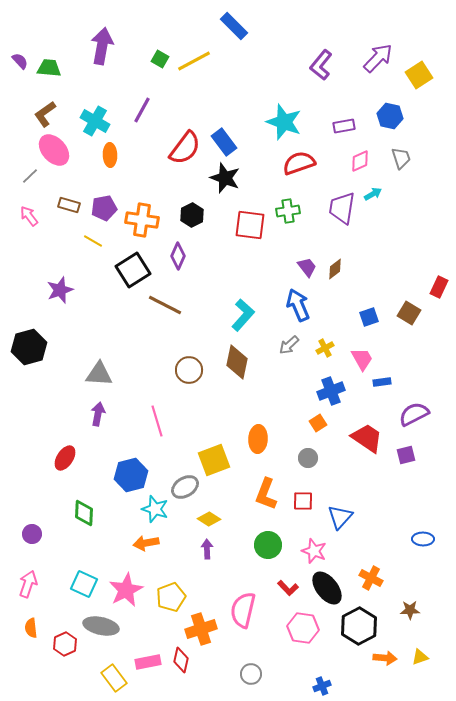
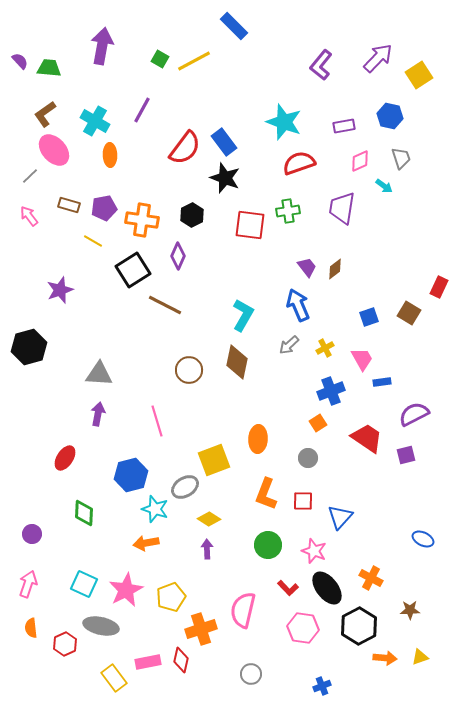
cyan arrow at (373, 194): moved 11 px right, 8 px up; rotated 66 degrees clockwise
cyan L-shape at (243, 315): rotated 12 degrees counterclockwise
blue ellipse at (423, 539): rotated 25 degrees clockwise
